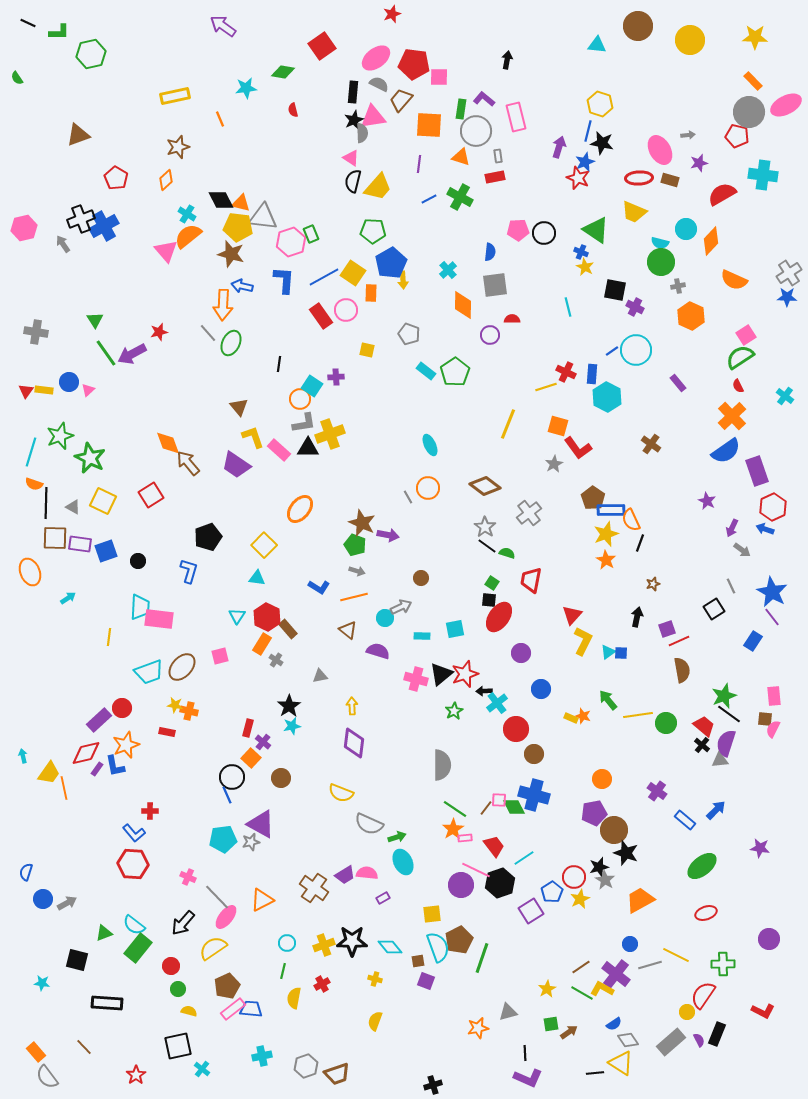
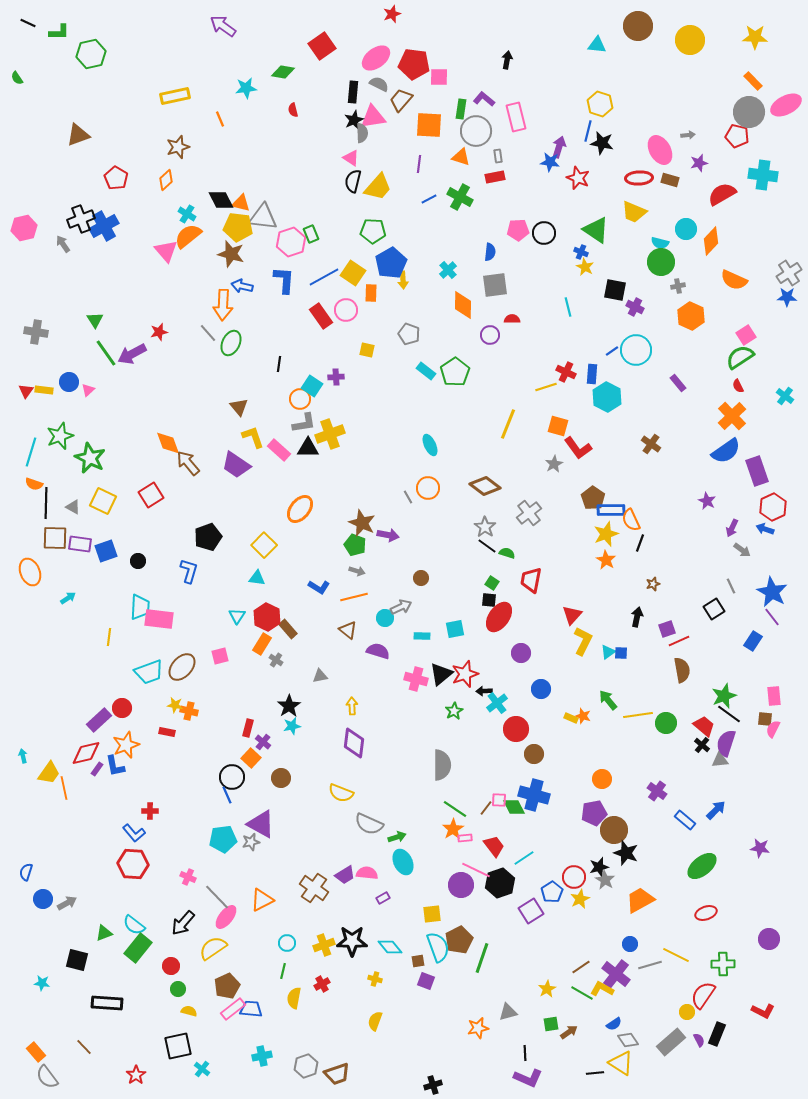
blue star at (585, 162): moved 35 px left; rotated 30 degrees clockwise
